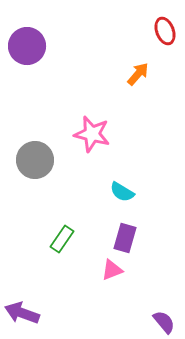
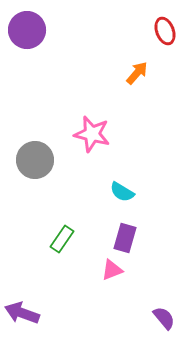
purple circle: moved 16 px up
orange arrow: moved 1 px left, 1 px up
purple semicircle: moved 4 px up
